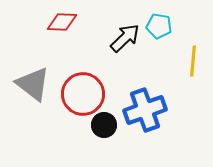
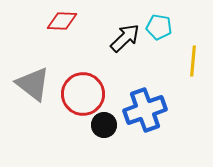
red diamond: moved 1 px up
cyan pentagon: moved 1 px down
